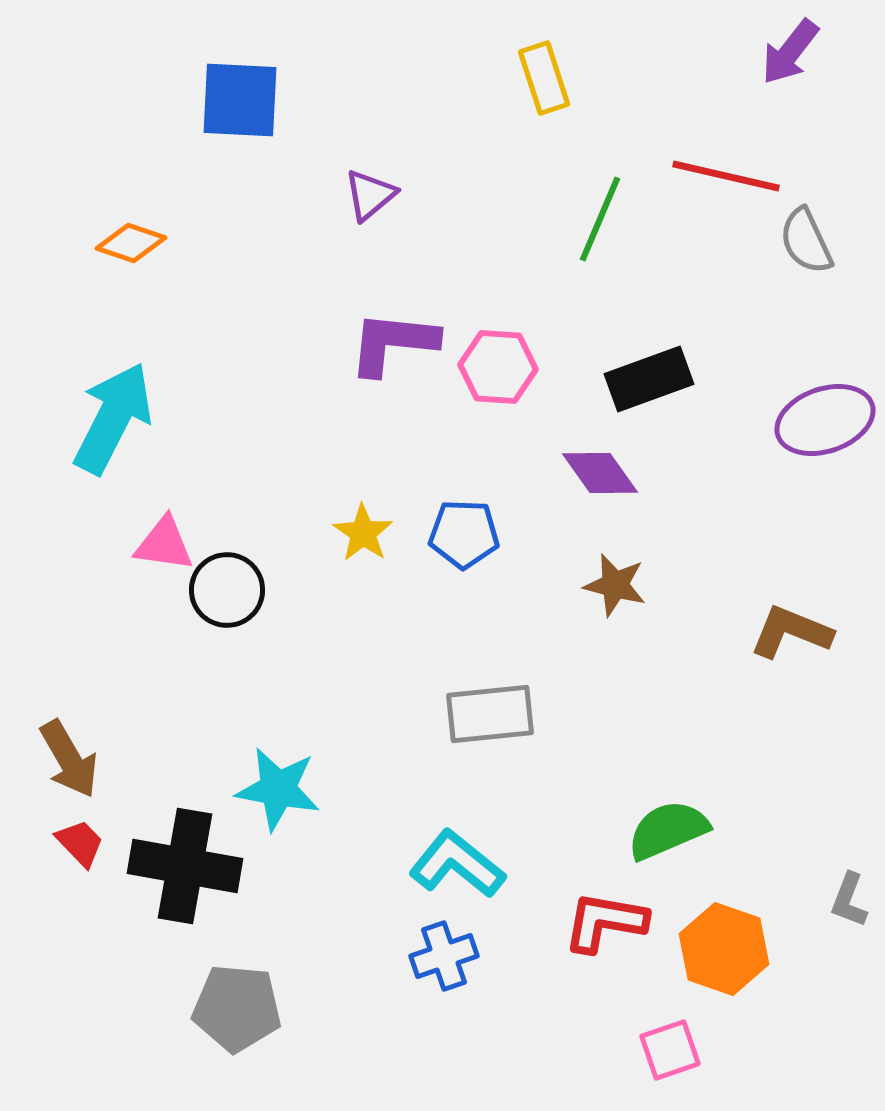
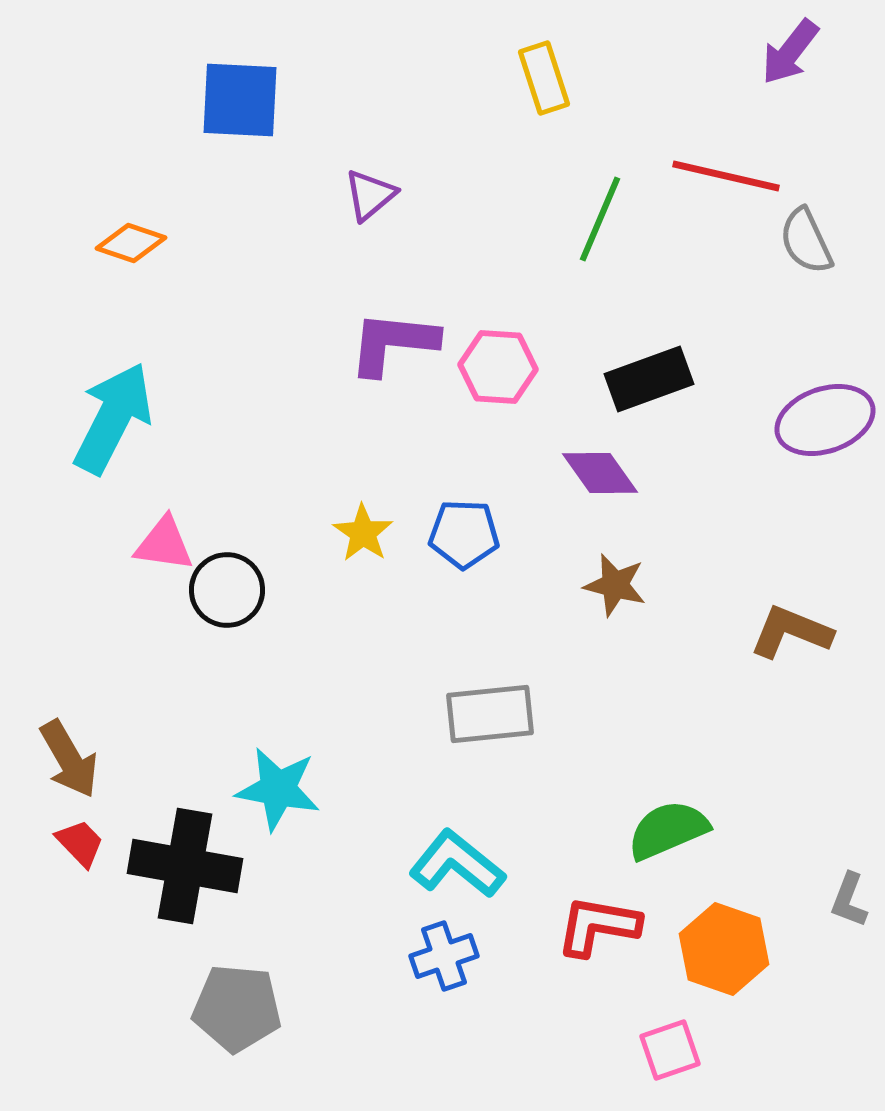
red L-shape: moved 7 px left, 4 px down
